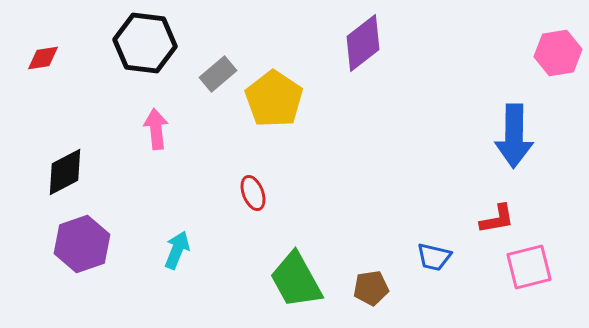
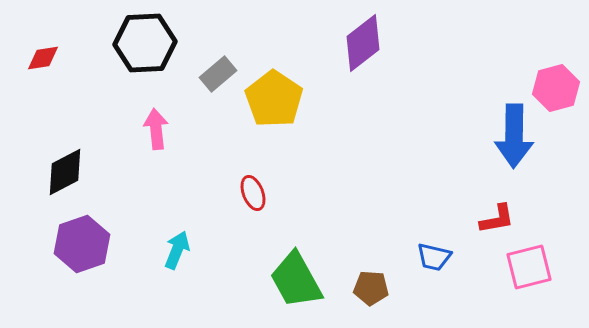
black hexagon: rotated 10 degrees counterclockwise
pink hexagon: moved 2 px left, 35 px down; rotated 6 degrees counterclockwise
brown pentagon: rotated 12 degrees clockwise
